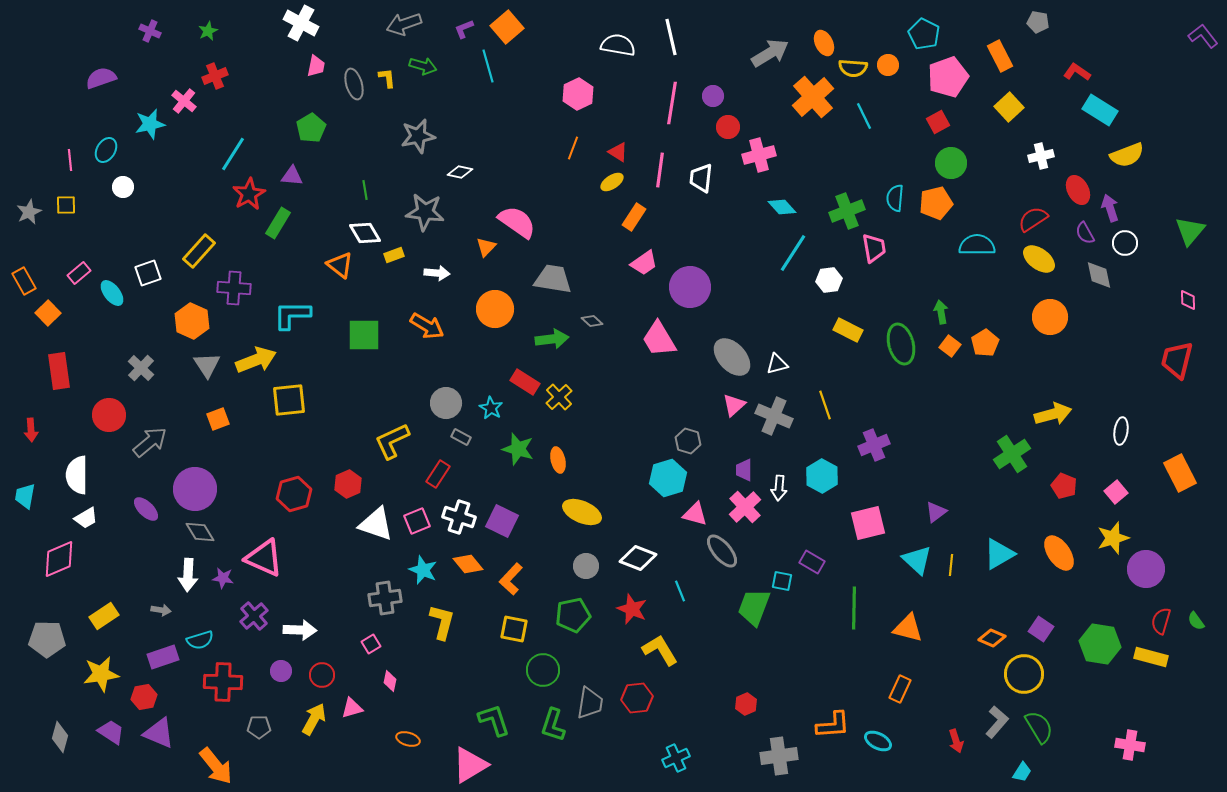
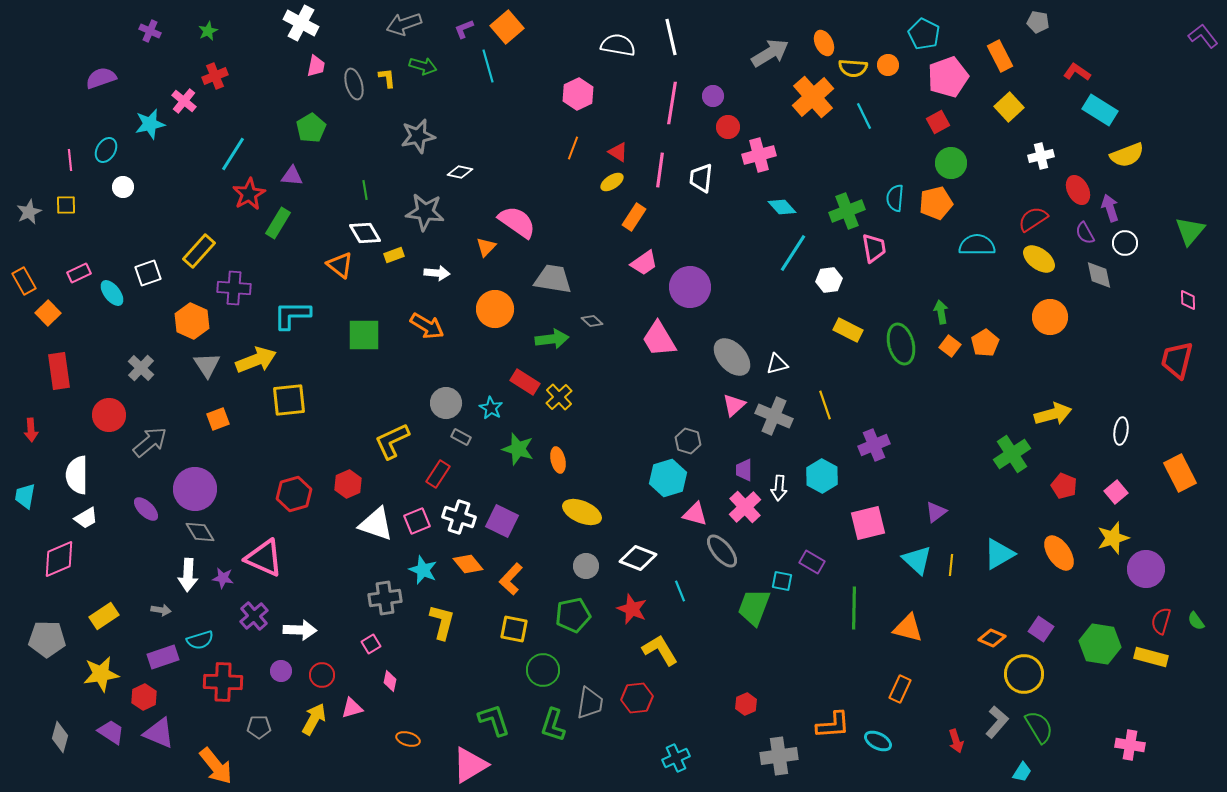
pink rectangle at (79, 273): rotated 15 degrees clockwise
red hexagon at (144, 697): rotated 15 degrees counterclockwise
